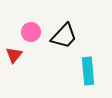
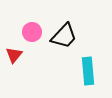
pink circle: moved 1 px right
